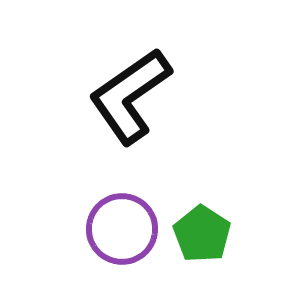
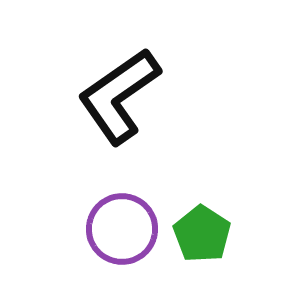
black L-shape: moved 11 px left
